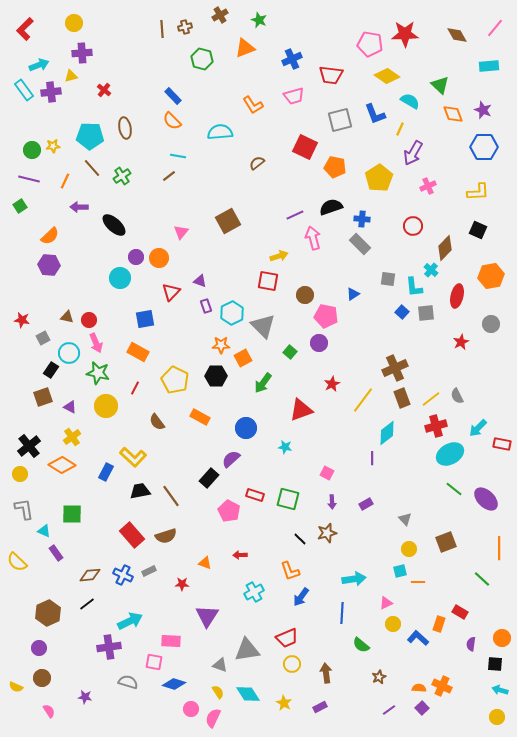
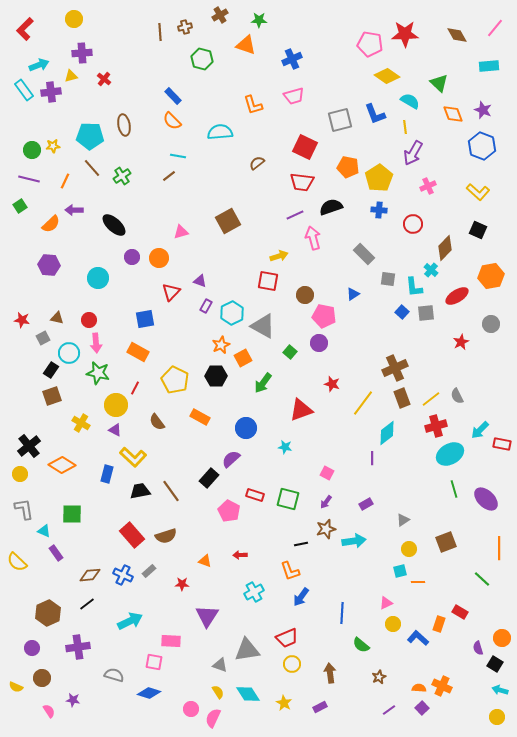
green star at (259, 20): rotated 21 degrees counterclockwise
yellow circle at (74, 23): moved 4 px up
brown line at (162, 29): moved 2 px left, 3 px down
orange triangle at (245, 48): moved 1 px right, 3 px up; rotated 40 degrees clockwise
red trapezoid at (331, 75): moved 29 px left, 107 px down
green triangle at (440, 85): moved 1 px left, 2 px up
red cross at (104, 90): moved 11 px up
orange L-shape at (253, 105): rotated 15 degrees clockwise
brown ellipse at (125, 128): moved 1 px left, 3 px up
yellow line at (400, 129): moved 5 px right, 2 px up; rotated 32 degrees counterclockwise
blue hexagon at (484, 147): moved 2 px left, 1 px up; rotated 20 degrees clockwise
orange pentagon at (335, 167): moved 13 px right
yellow L-shape at (478, 192): rotated 45 degrees clockwise
purple arrow at (79, 207): moved 5 px left, 3 px down
blue cross at (362, 219): moved 17 px right, 9 px up
red circle at (413, 226): moved 2 px up
pink triangle at (181, 232): rotated 35 degrees clockwise
orange semicircle at (50, 236): moved 1 px right, 12 px up
gray rectangle at (360, 244): moved 4 px right, 10 px down
purple circle at (136, 257): moved 4 px left
cyan circle at (120, 278): moved 22 px left
red ellipse at (457, 296): rotated 45 degrees clockwise
purple rectangle at (206, 306): rotated 48 degrees clockwise
pink pentagon at (326, 316): moved 2 px left
brown triangle at (67, 317): moved 10 px left, 1 px down
gray triangle at (263, 326): rotated 16 degrees counterclockwise
pink arrow at (96, 343): rotated 18 degrees clockwise
orange star at (221, 345): rotated 24 degrees counterclockwise
red star at (332, 384): rotated 28 degrees counterclockwise
brown square at (43, 397): moved 9 px right, 1 px up
yellow line at (363, 400): moved 3 px down
yellow circle at (106, 406): moved 10 px right, 1 px up
purple triangle at (70, 407): moved 45 px right, 23 px down
cyan arrow at (478, 428): moved 2 px right, 2 px down
yellow cross at (72, 437): moved 9 px right, 14 px up; rotated 24 degrees counterclockwise
blue rectangle at (106, 472): moved 1 px right, 2 px down; rotated 12 degrees counterclockwise
green line at (454, 489): rotated 36 degrees clockwise
brown line at (171, 496): moved 5 px up
purple arrow at (332, 502): moved 6 px left; rotated 40 degrees clockwise
gray triangle at (405, 519): moved 2 px left, 1 px down; rotated 40 degrees clockwise
brown star at (327, 533): moved 1 px left, 4 px up
black line at (300, 539): moved 1 px right, 5 px down; rotated 56 degrees counterclockwise
orange triangle at (205, 563): moved 2 px up
gray rectangle at (149, 571): rotated 16 degrees counterclockwise
cyan arrow at (354, 579): moved 38 px up
purple semicircle at (471, 644): moved 7 px right, 4 px down; rotated 24 degrees counterclockwise
purple cross at (109, 647): moved 31 px left
purple circle at (39, 648): moved 7 px left
black square at (495, 664): rotated 28 degrees clockwise
brown arrow at (326, 673): moved 4 px right
gray semicircle at (128, 682): moved 14 px left, 7 px up
blue diamond at (174, 684): moved 25 px left, 9 px down
purple star at (85, 697): moved 12 px left, 3 px down
